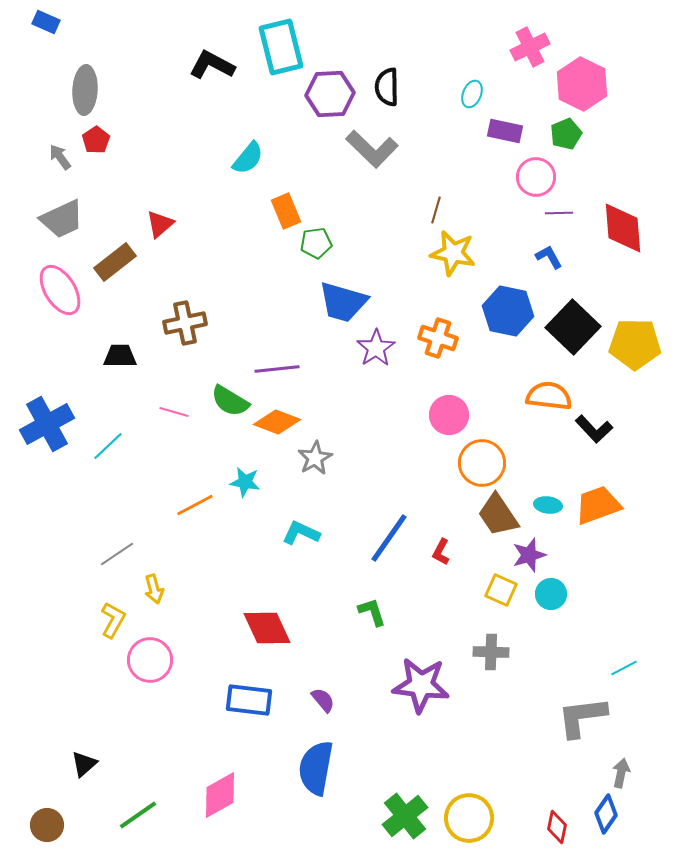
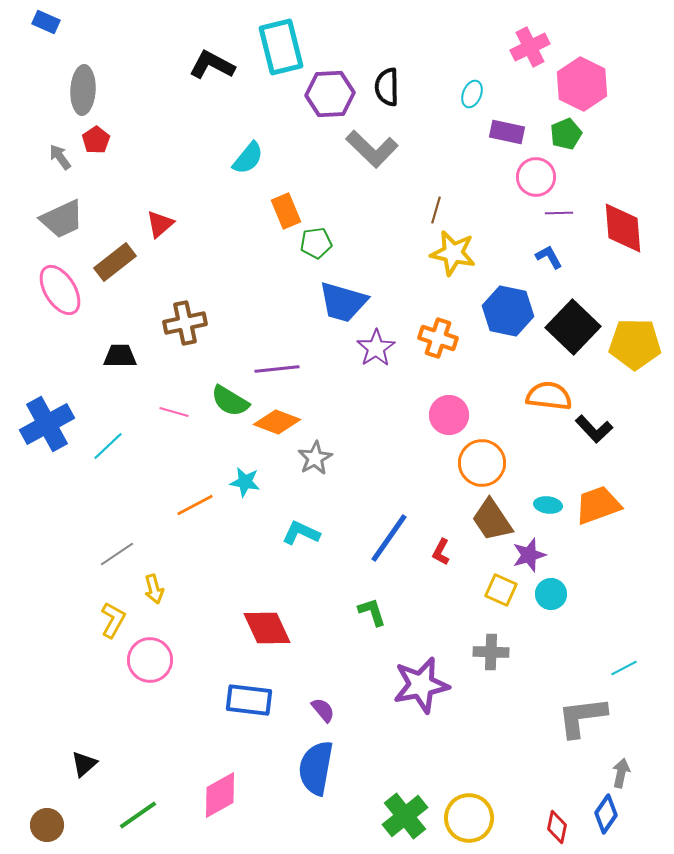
gray ellipse at (85, 90): moved 2 px left
purple rectangle at (505, 131): moved 2 px right, 1 px down
brown trapezoid at (498, 515): moved 6 px left, 5 px down
purple star at (421, 685): rotated 18 degrees counterclockwise
purple semicircle at (323, 700): moved 10 px down
